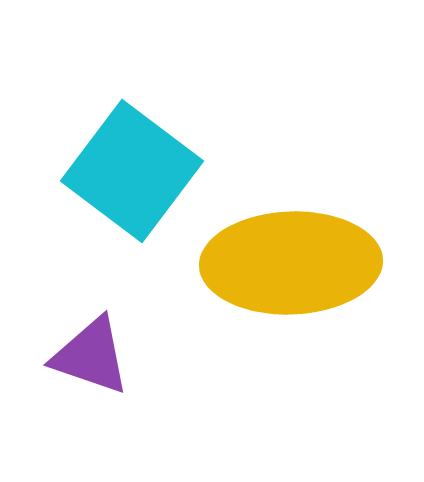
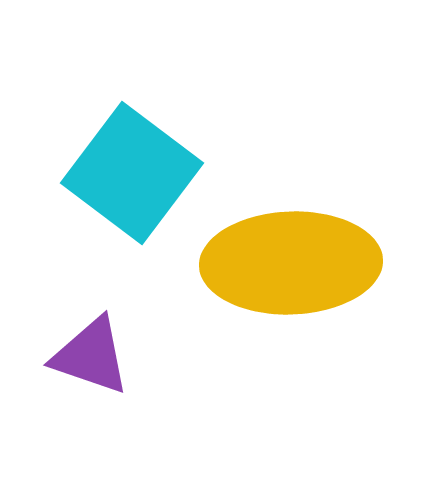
cyan square: moved 2 px down
